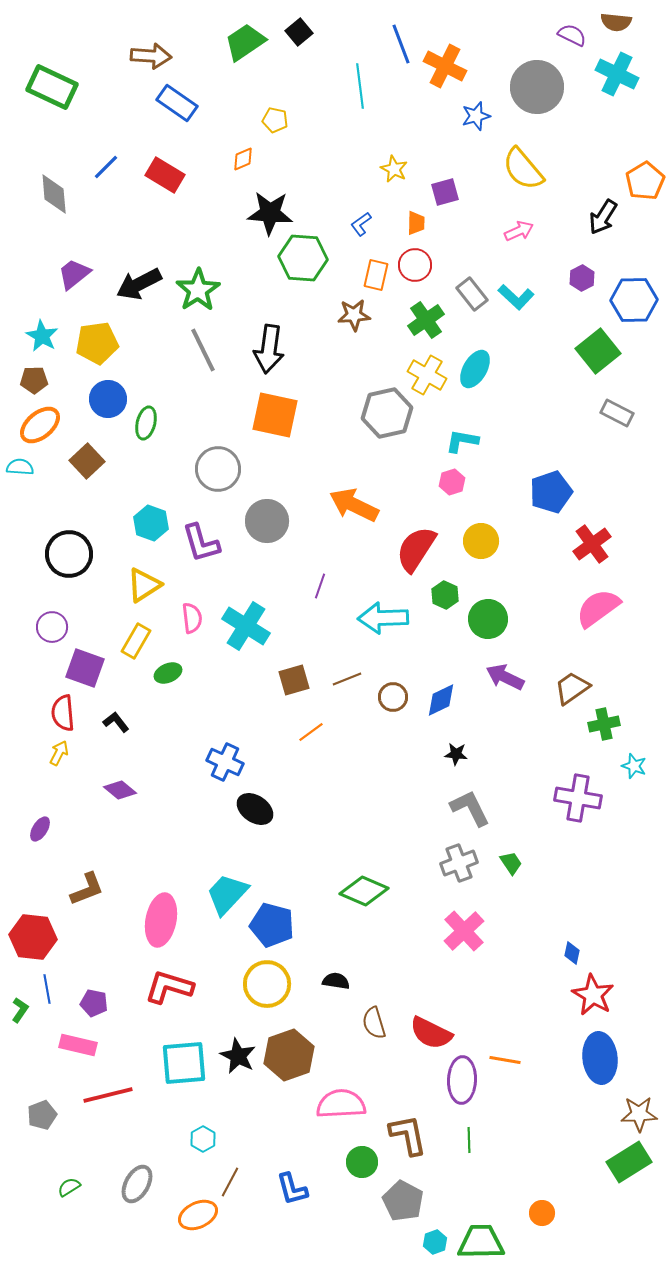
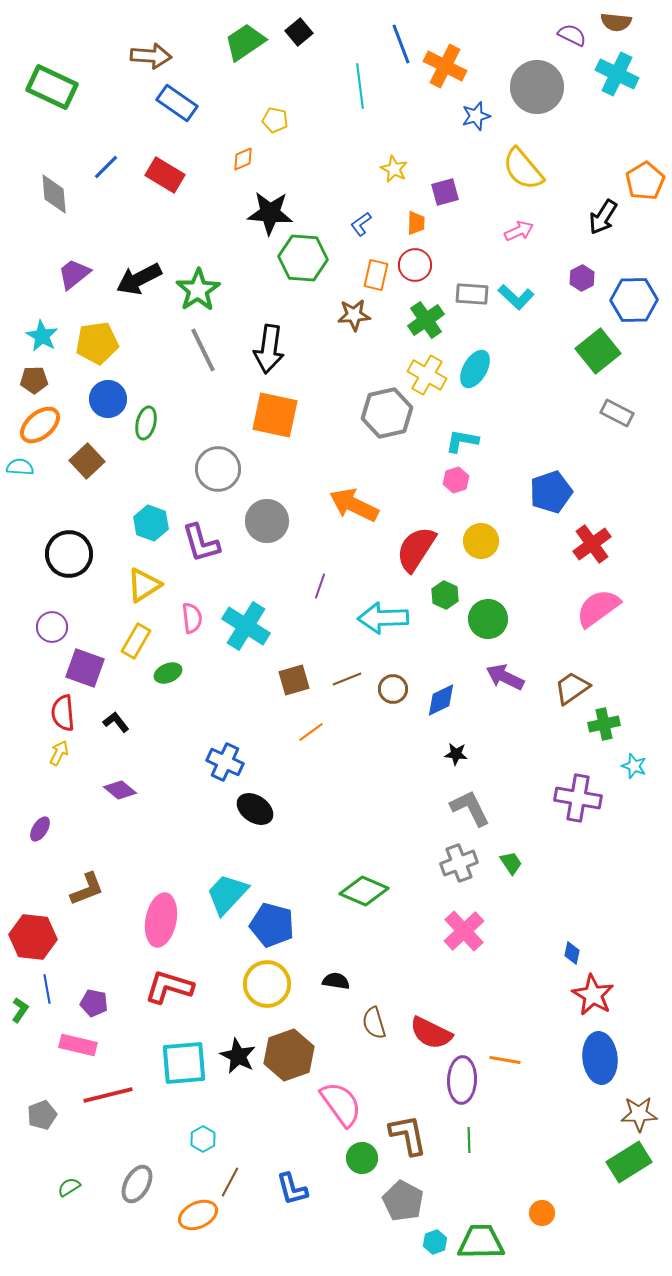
black arrow at (139, 284): moved 5 px up
gray rectangle at (472, 294): rotated 48 degrees counterclockwise
pink hexagon at (452, 482): moved 4 px right, 2 px up
brown circle at (393, 697): moved 8 px up
pink semicircle at (341, 1104): rotated 57 degrees clockwise
green circle at (362, 1162): moved 4 px up
